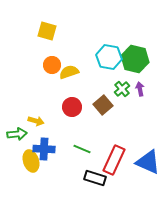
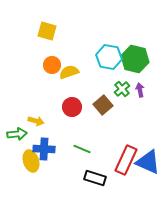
purple arrow: moved 1 px down
red rectangle: moved 12 px right
